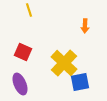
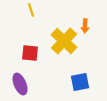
yellow line: moved 2 px right
red square: moved 7 px right, 1 px down; rotated 18 degrees counterclockwise
yellow cross: moved 22 px up
